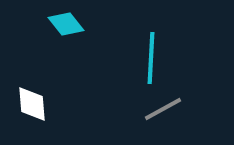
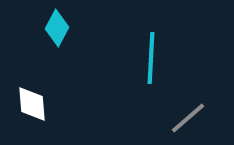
cyan diamond: moved 9 px left, 4 px down; rotated 66 degrees clockwise
gray line: moved 25 px right, 9 px down; rotated 12 degrees counterclockwise
